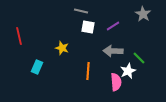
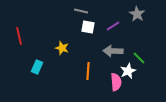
gray star: moved 6 px left
